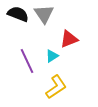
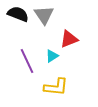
gray triangle: moved 1 px down
yellow L-shape: rotated 40 degrees clockwise
